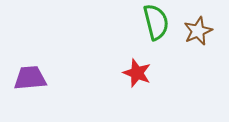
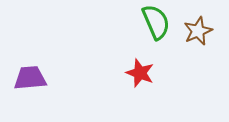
green semicircle: rotated 9 degrees counterclockwise
red star: moved 3 px right
